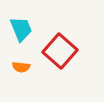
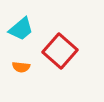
cyan trapezoid: rotated 72 degrees clockwise
